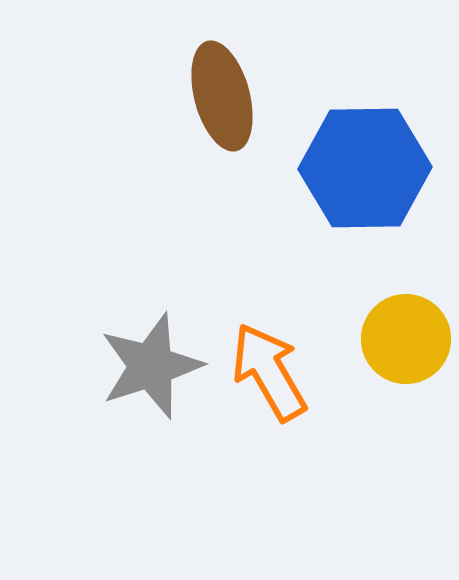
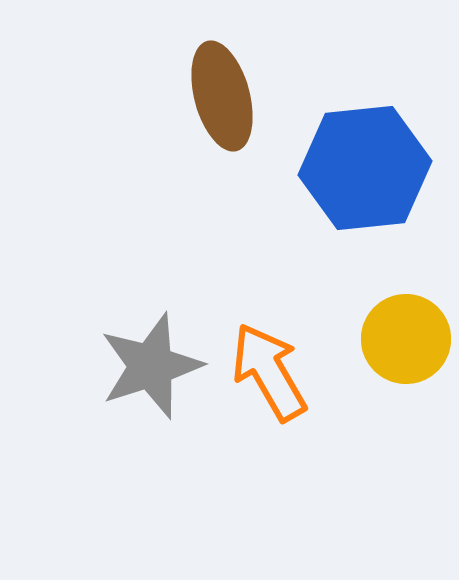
blue hexagon: rotated 5 degrees counterclockwise
